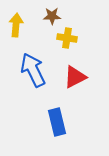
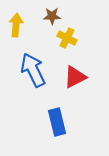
yellow cross: rotated 18 degrees clockwise
